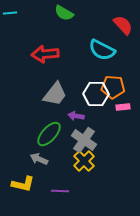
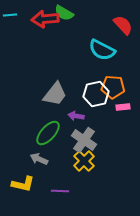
cyan line: moved 2 px down
red arrow: moved 35 px up
white hexagon: rotated 15 degrees counterclockwise
green ellipse: moved 1 px left, 1 px up
